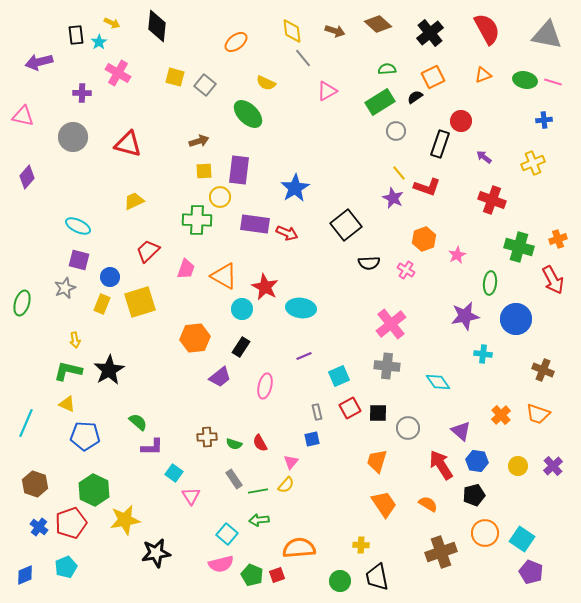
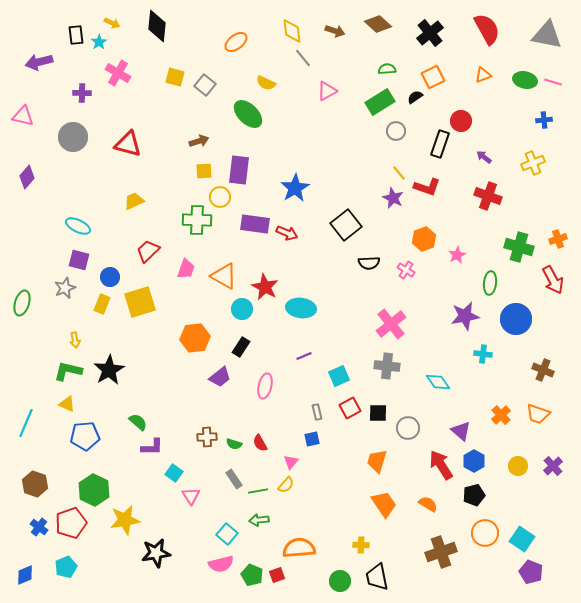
red cross at (492, 200): moved 4 px left, 4 px up
blue pentagon at (85, 436): rotated 8 degrees counterclockwise
blue hexagon at (477, 461): moved 3 px left; rotated 20 degrees clockwise
